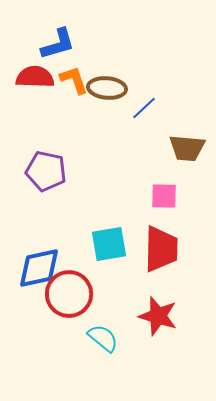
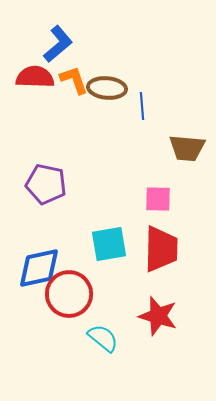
blue L-shape: rotated 24 degrees counterclockwise
blue line: moved 2 px left, 2 px up; rotated 52 degrees counterclockwise
purple pentagon: moved 13 px down
pink square: moved 6 px left, 3 px down
